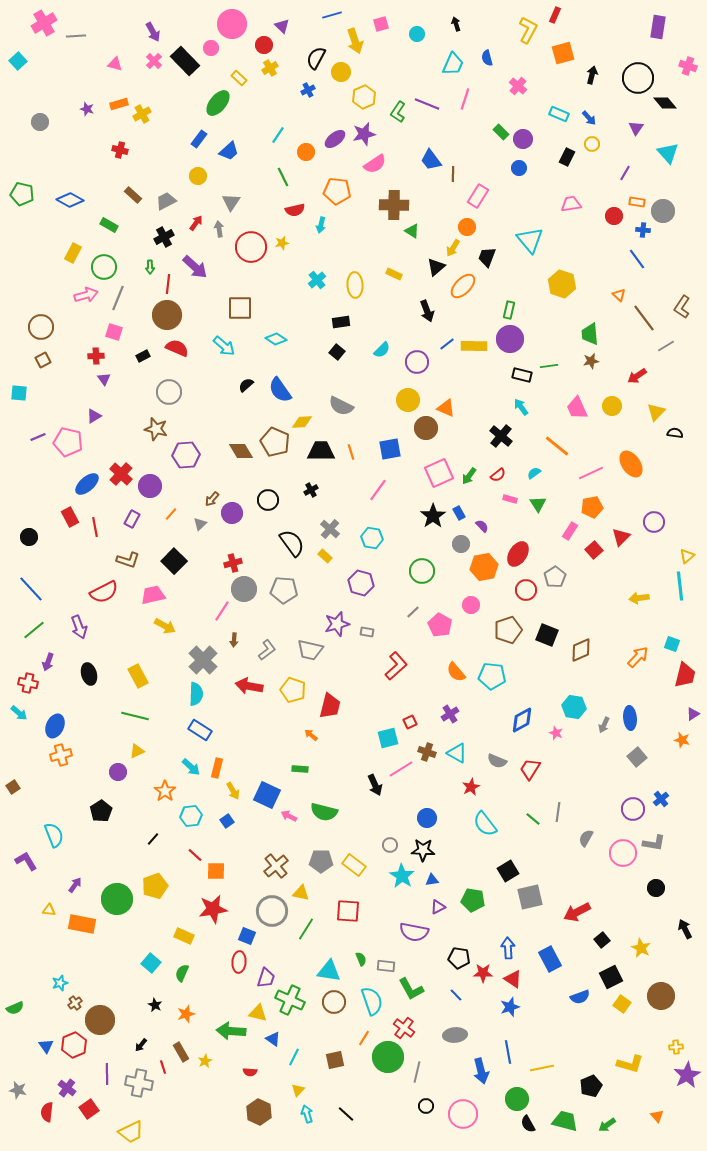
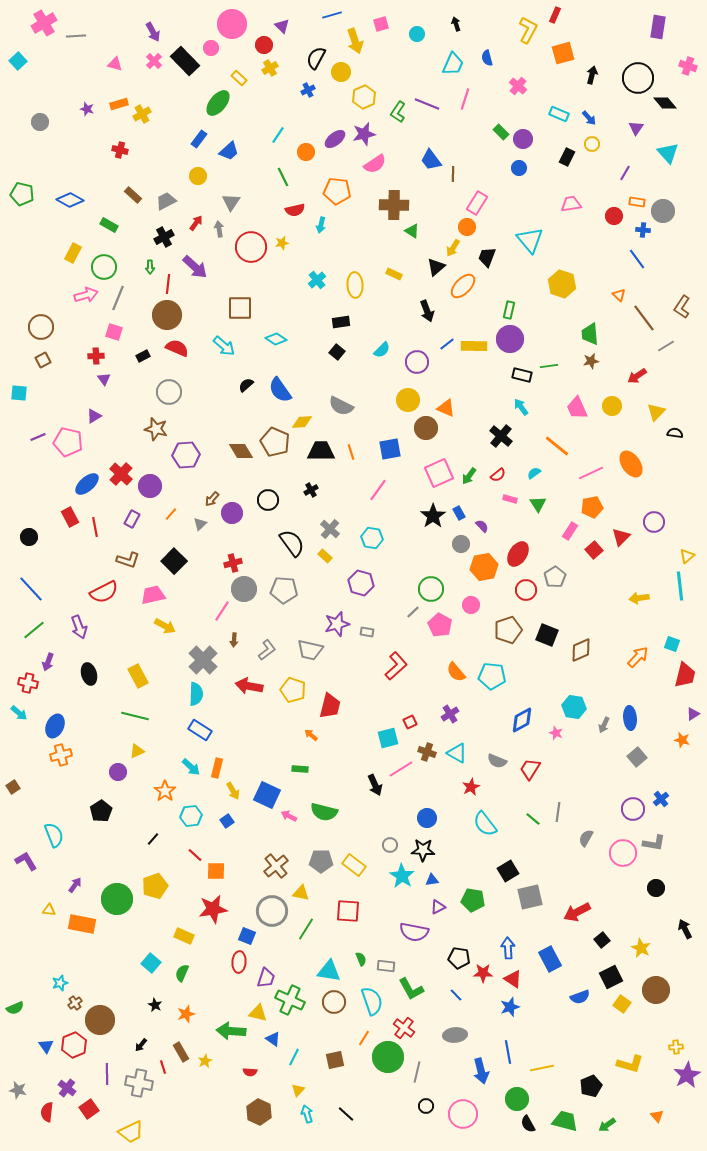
pink rectangle at (478, 196): moved 1 px left, 7 px down
green circle at (422, 571): moved 9 px right, 18 px down
brown circle at (661, 996): moved 5 px left, 6 px up
